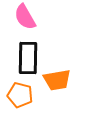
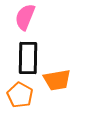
pink semicircle: rotated 52 degrees clockwise
orange pentagon: rotated 15 degrees clockwise
